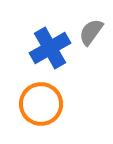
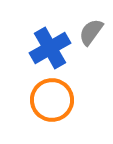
orange circle: moved 11 px right, 4 px up
